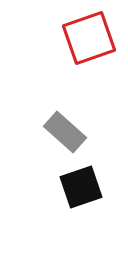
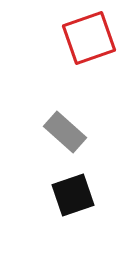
black square: moved 8 px left, 8 px down
